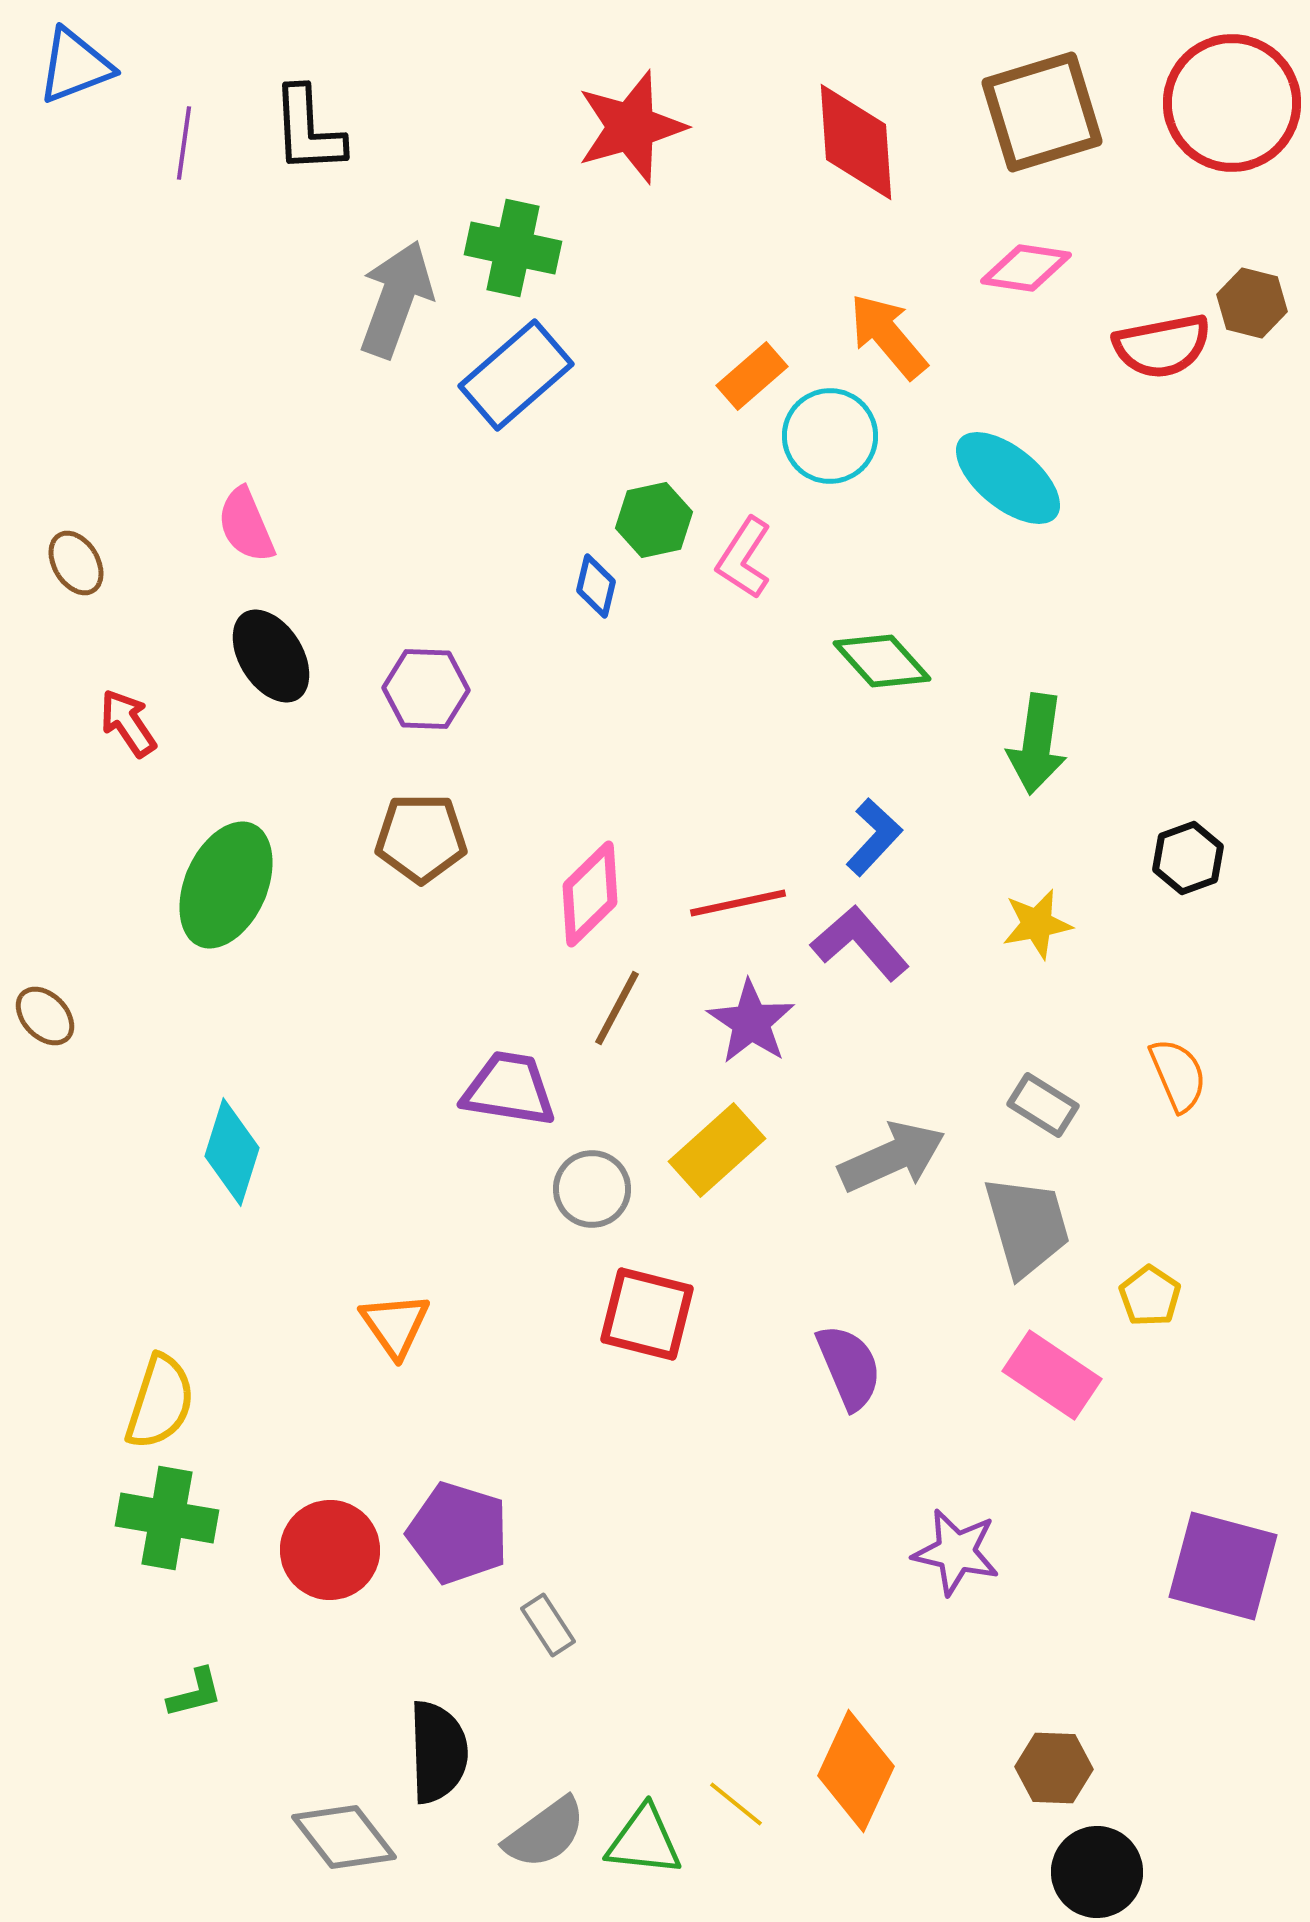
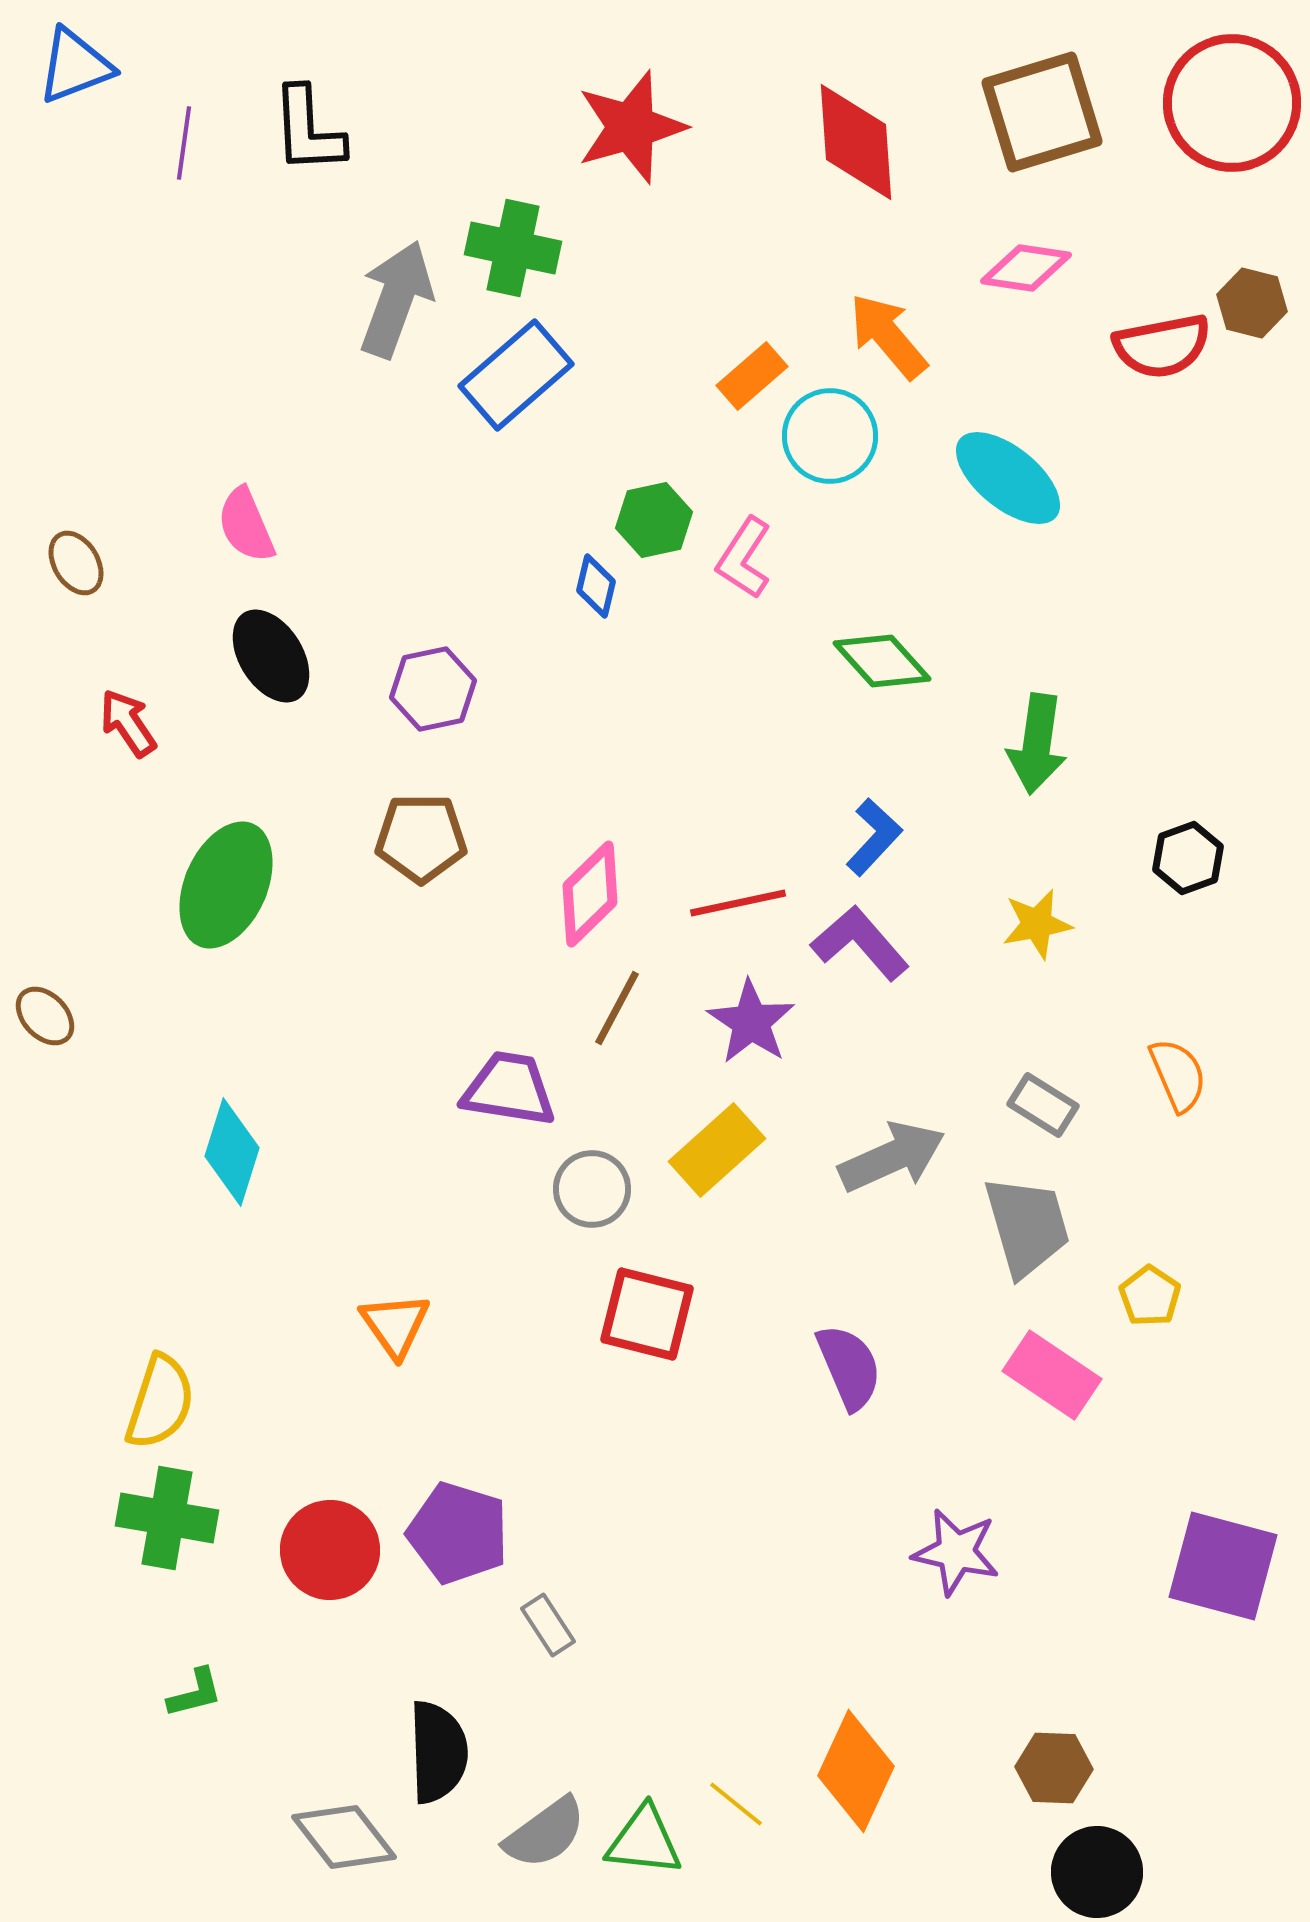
purple hexagon at (426, 689): moved 7 px right; rotated 14 degrees counterclockwise
